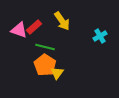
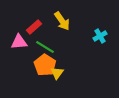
pink triangle: moved 12 px down; rotated 24 degrees counterclockwise
green line: rotated 18 degrees clockwise
